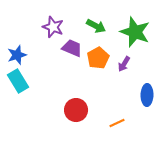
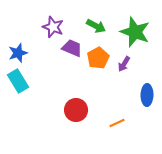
blue star: moved 1 px right, 2 px up
